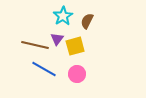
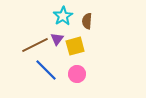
brown semicircle: rotated 21 degrees counterclockwise
brown line: rotated 40 degrees counterclockwise
blue line: moved 2 px right, 1 px down; rotated 15 degrees clockwise
